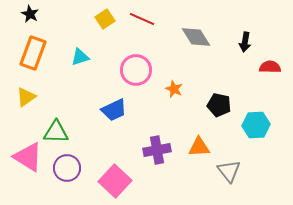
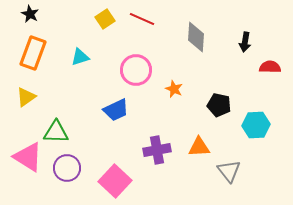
gray diamond: rotated 36 degrees clockwise
blue trapezoid: moved 2 px right
